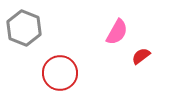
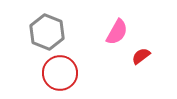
gray hexagon: moved 23 px right, 4 px down
